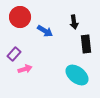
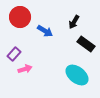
black arrow: rotated 40 degrees clockwise
black rectangle: rotated 48 degrees counterclockwise
